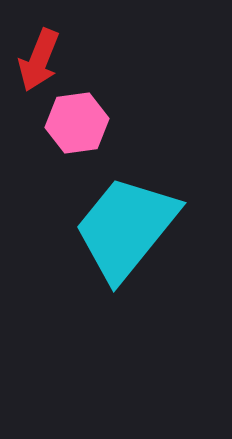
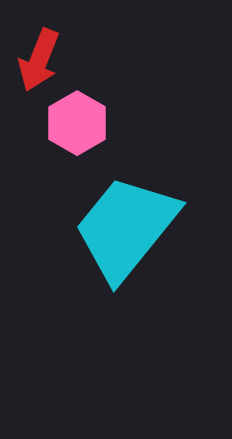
pink hexagon: rotated 22 degrees counterclockwise
